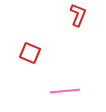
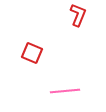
red square: moved 2 px right
